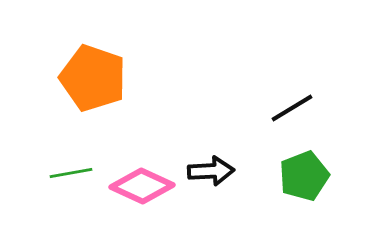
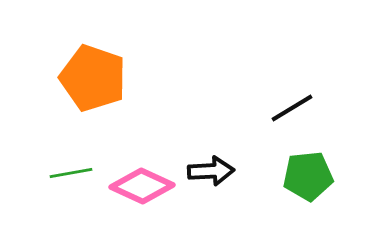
green pentagon: moved 4 px right; rotated 15 degrees clockwise
